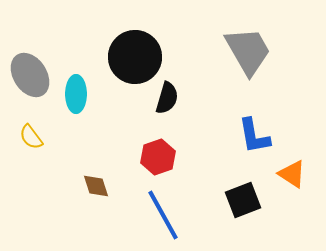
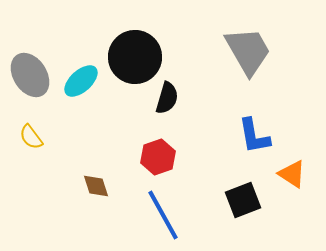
cyan ellipse: moved 5 px right, 13 px up; rotated 48 degrees clockwise
